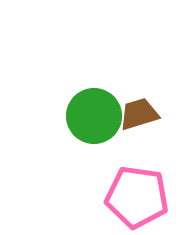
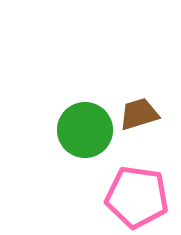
green circle: moved 9 px left, 14 px down
